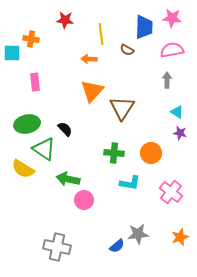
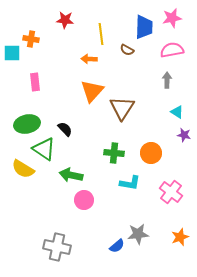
pink star: rotated 18 degrees counterclockwise
purple star: moved 4 px right, 2 px down
green arrow: moved 3 px right, 4 px up
